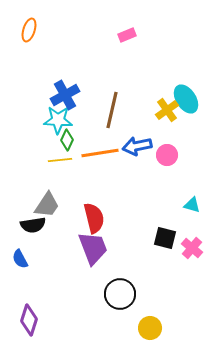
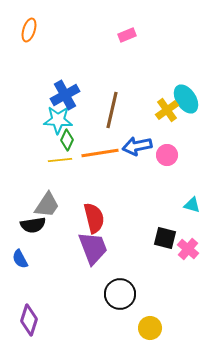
pink cross: moved 4 px left, 1 px down
